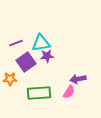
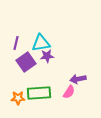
purple line: rotated 56 degrees counterclockwise
orange star: moved 8 px right, 19 px down
